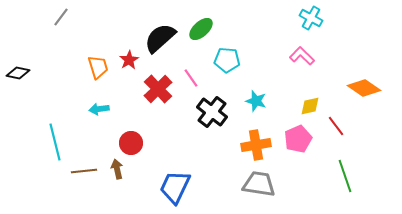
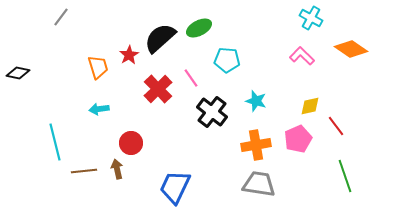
green ellipse: moved 2 px left, 1 px up; rotated 15 degrees clockwise
red star: moved 5 px up
orange diamond: moved 13 px left, 39 px up
